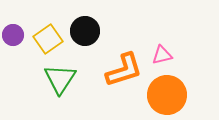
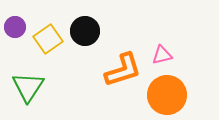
purple circle: moved 2 px right, 8 px up
orange L-shape: moved 1 px left
green triangle: moved 32 px left, 8 px down
